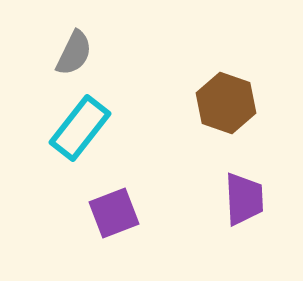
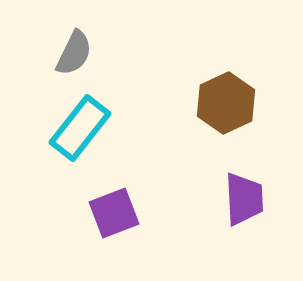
brown hexagon: rotated 16 degrees clockwise
